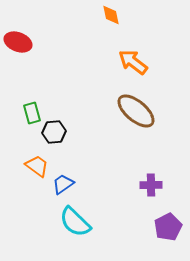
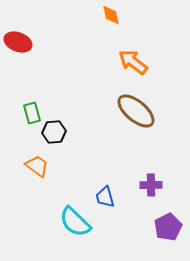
blue trapezoid: moved 42 px right, 13 px down; rotated 70 degrees counterclockwise
